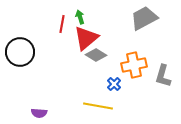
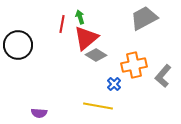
black circle: moved 2 px left, 7 px up
gray L-shape: rotated 25 degrees clockwise
